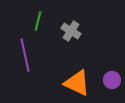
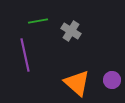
green line: rotated 66 degrees clockwise
orange triangle: rotated 16 degrees clockwise
